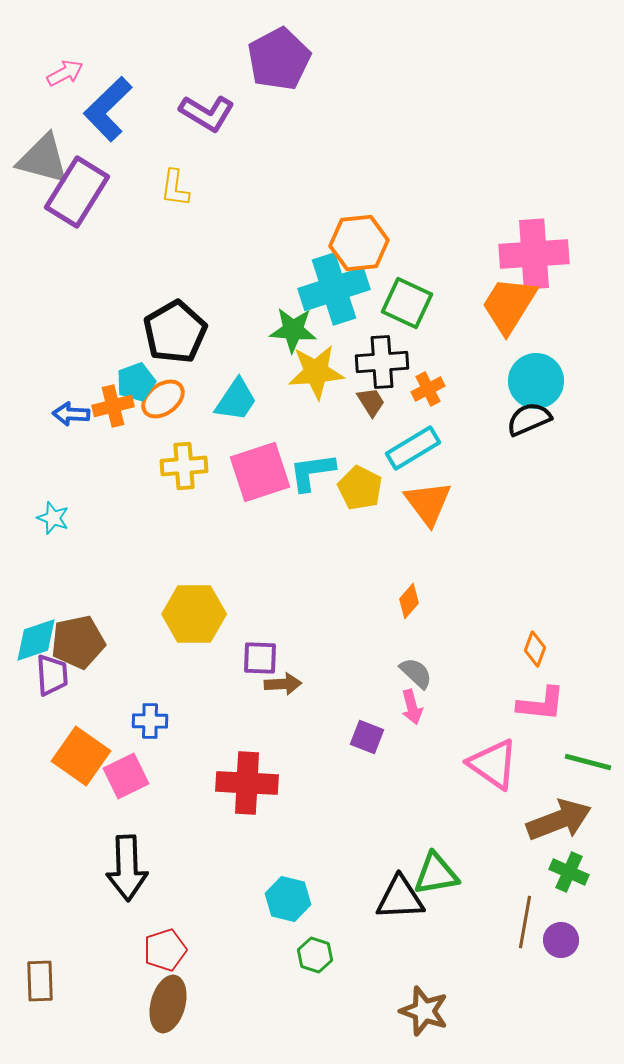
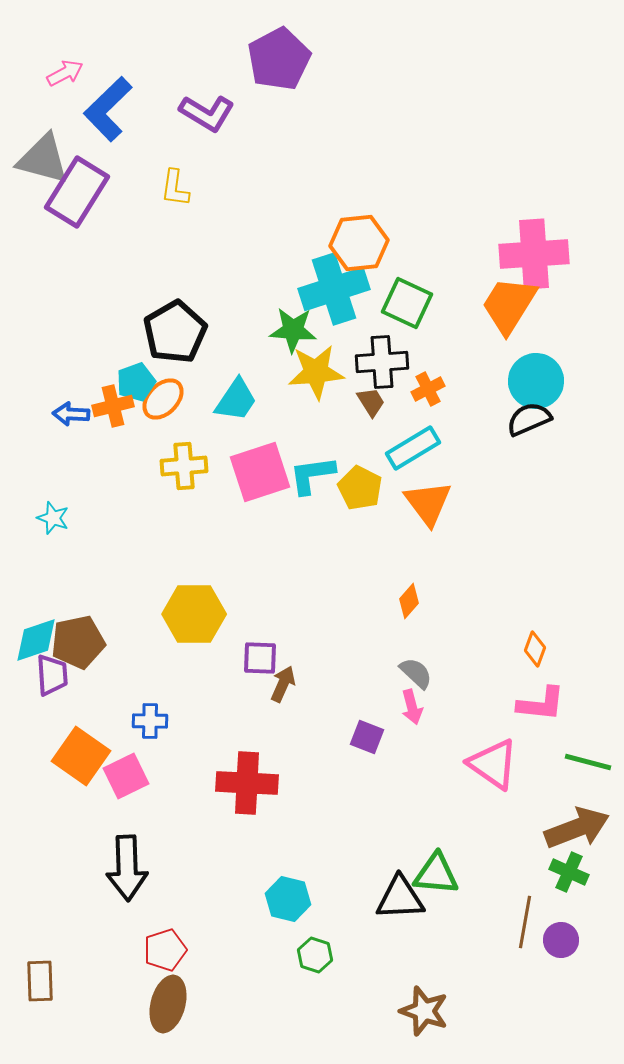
orange ellipse at (163, 399): rotated 9 degrees counterclockwise
cyan L-shape at (312, 472): moved 3 px down
brown arrow at (283, 684): rotated 63 degrees counterclockwise
brown arrow at (559, 820): moved 18 px right, 8 px down
green triangle at (436, 874): rotated 15 degrees clockwise
